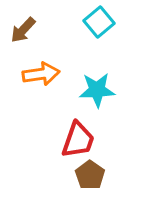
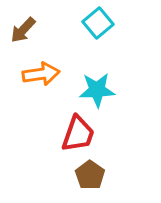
cyan square: moved 1 px left, 1 px down
red trapezoid: moved 6 px up
